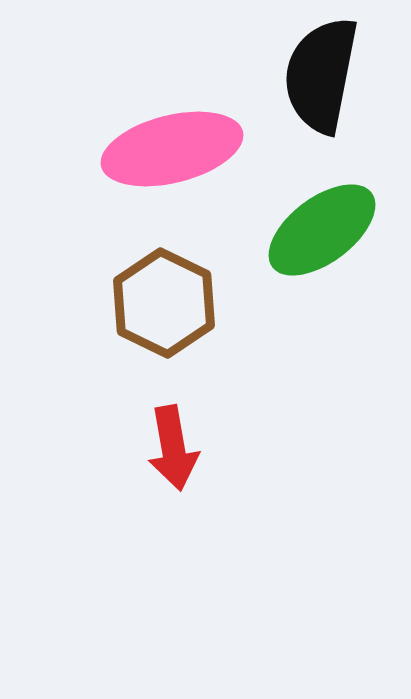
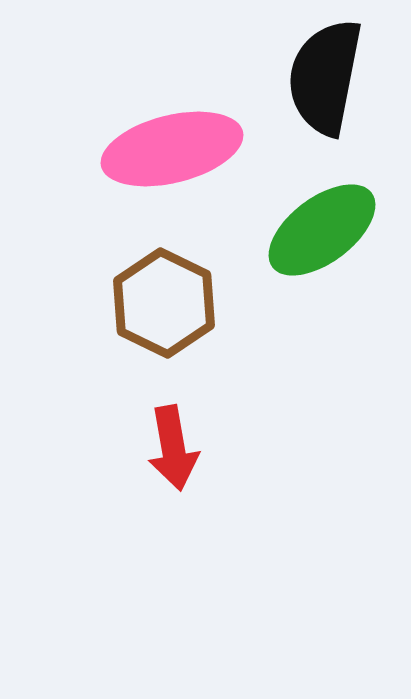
black semicircle: moved 4 px right, 2 px down
